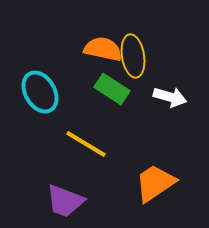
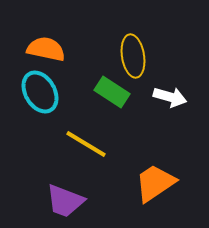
orange semicircle: moved 57 px left
green rectangle: moved 3 px down
